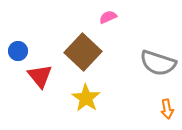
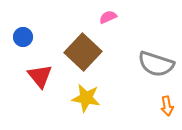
blue circle: moved 5 px right, 14 px up
gray semicircle: moved 2 px left, 1 px down
yellow star: rotated 24 degrees counterclockwise
orange arrow: moved 3 px up
